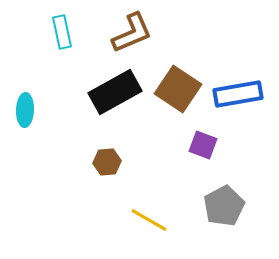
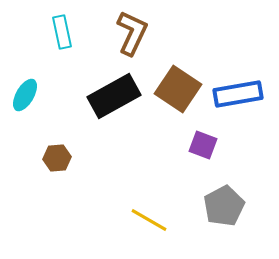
brown L-shape: rotated 42 degrees counterclockwise
black rectangle: moved 1 px left, 4 px down
cyan ellipse: moved 15 px up; rotated 28 degrees clockwise
brown hexagon: moved 50 px left, 4 px up
